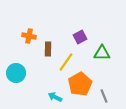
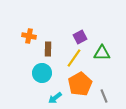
yellow line: moved 8 px right, 4 px up
cyan circle: moved 26 px right
cyan arrow: moved 1 px down; rotated 64 degrees counterclockwise
